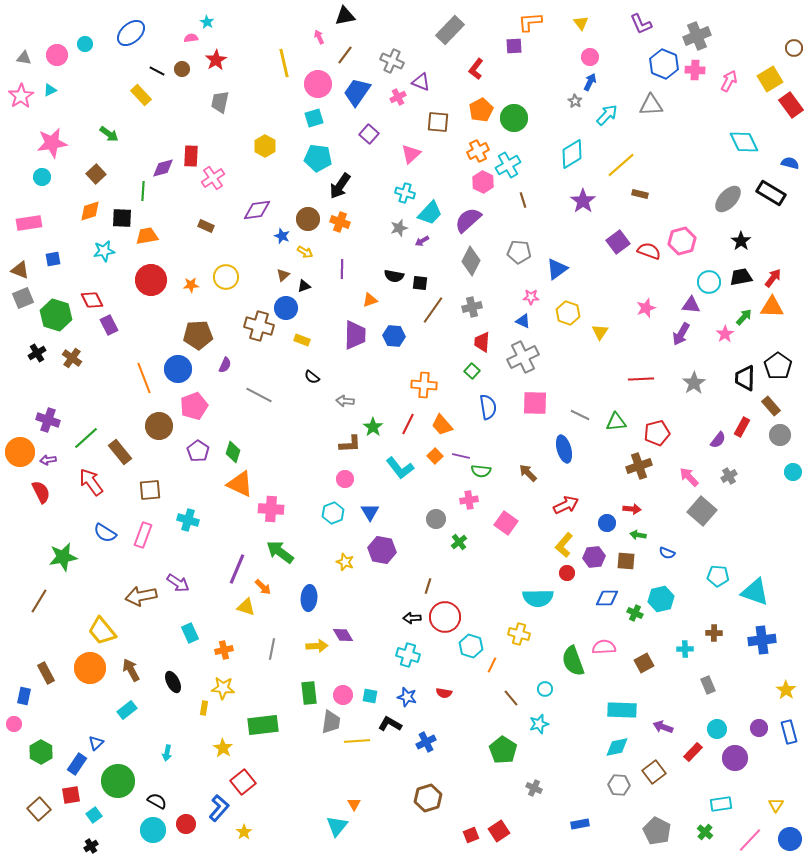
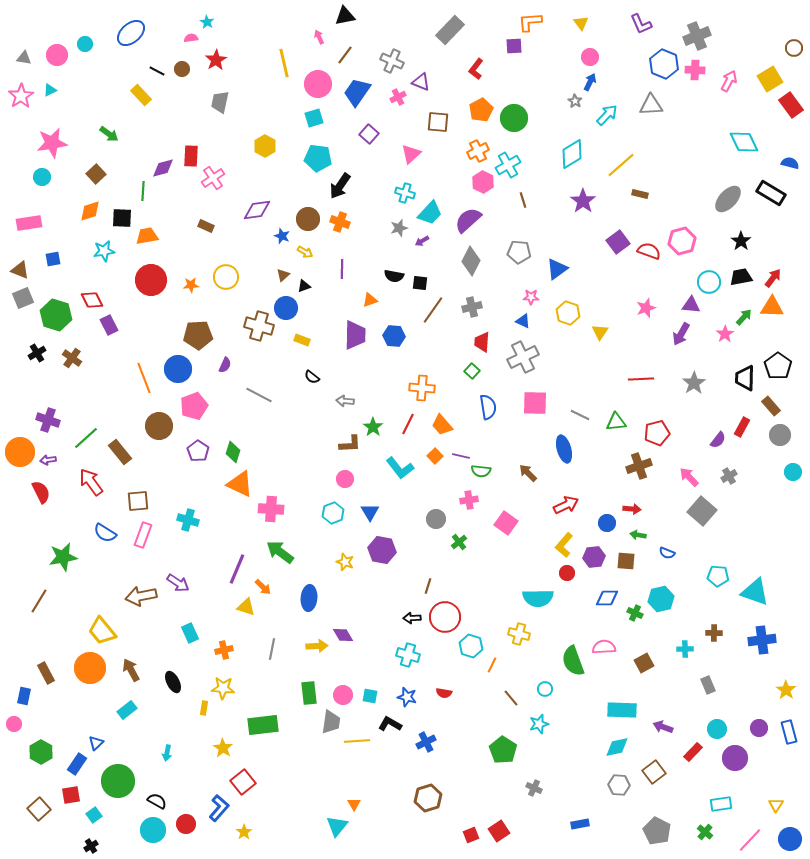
orange cross at (424, 385): moved 2 px left, 3 px down
brown square at (150, 490): moved 12 px left, 11 px down
